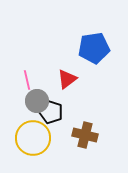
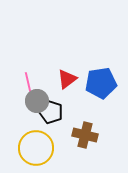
blue pentagon: moved 7 px right, 35 px down
pink line: moved 1 px right, 2 px down
yellow circle: moved 3 px right, 10 px down
